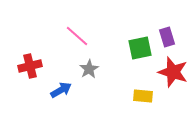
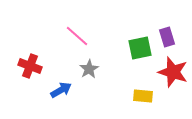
red cross: rotated 35 degrees clockwise
